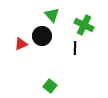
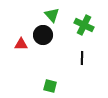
black circle: moved 1 px right, 1 px up
red triangle: rotated 24 degrees clockwise
black line: moved 7 px right, 10 px down
green square: rotated 24 degrees counterclockwise
